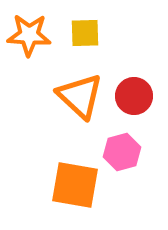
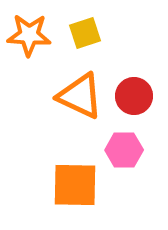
yellow square: rotated 16 degrees counterclockwise
orange triangle: rotated 18 degrees counterclockwise
pink hexagon: moved 2 px right, 2 px up; rotated 15 degrees clockwise
orange square: rotated 9 degrees counterclockwise
